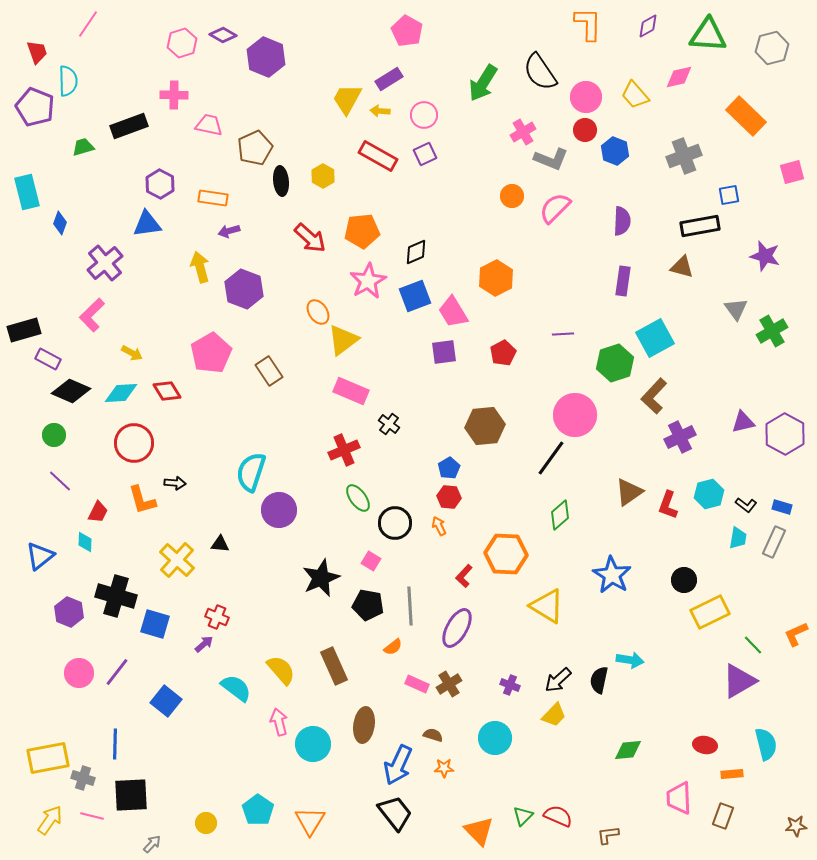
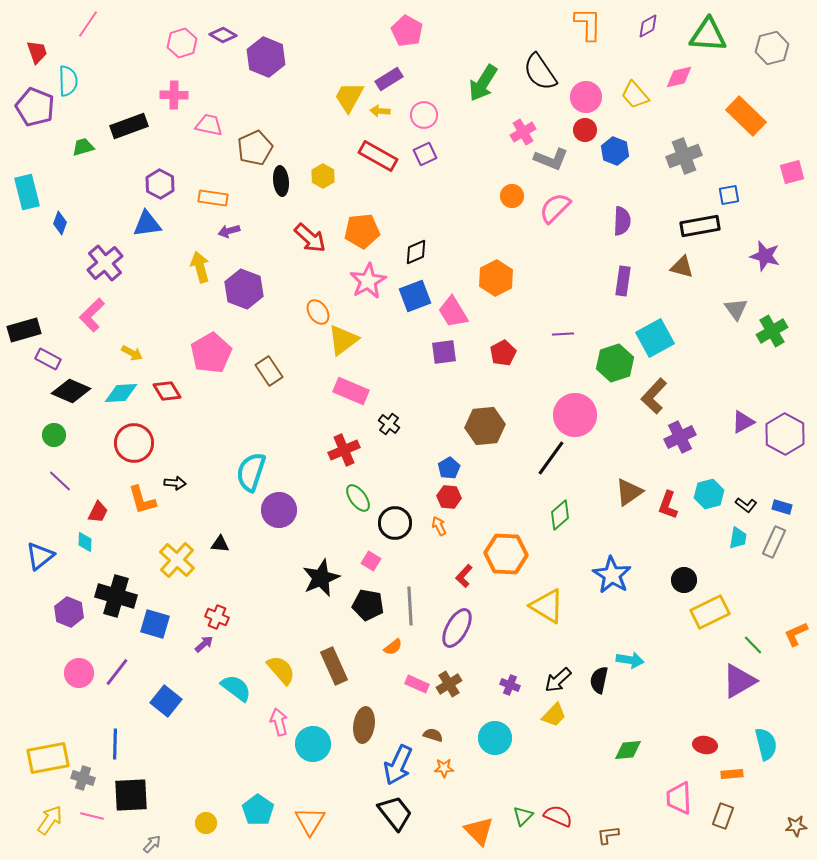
yellow trapezoid at (347, 99): moved 2 px right, 2 px up
purple triangle at (743, 422): rotated 15 degrees counterclockwise
